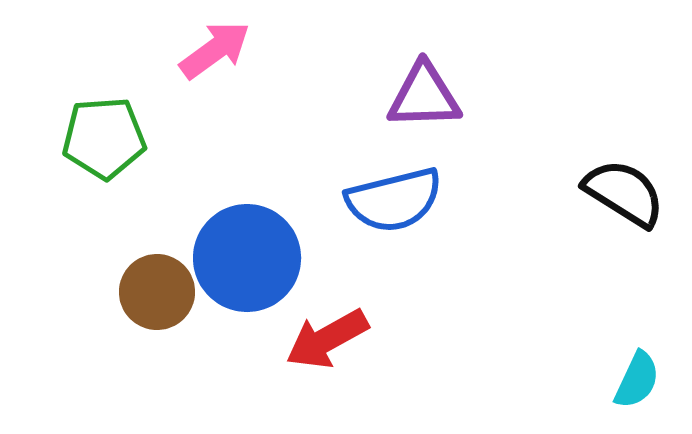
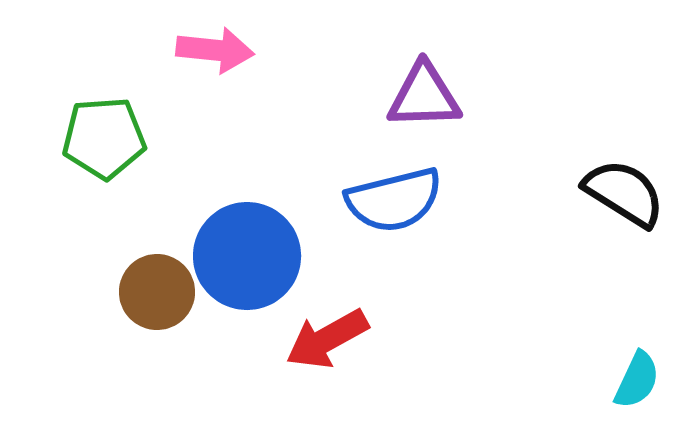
pink arrow: rotated 42 degrees clockwise
blue circle: moved 2 px up
